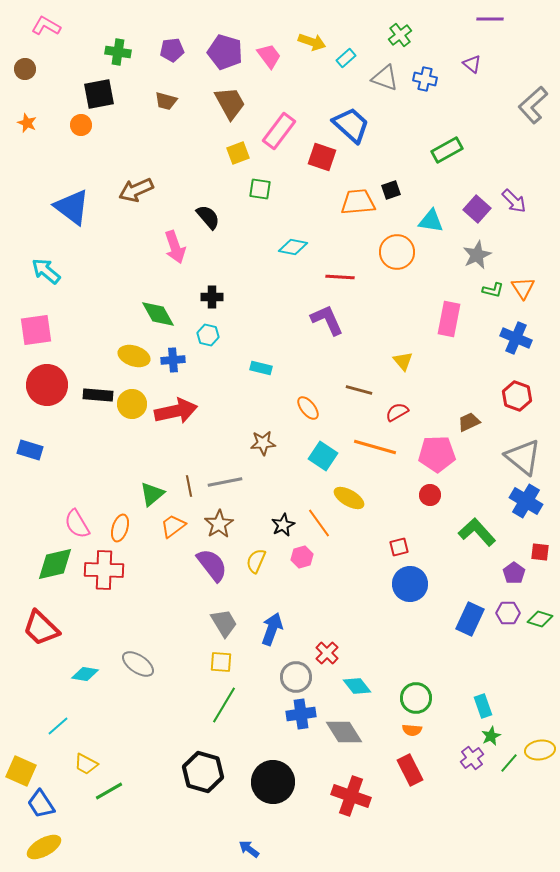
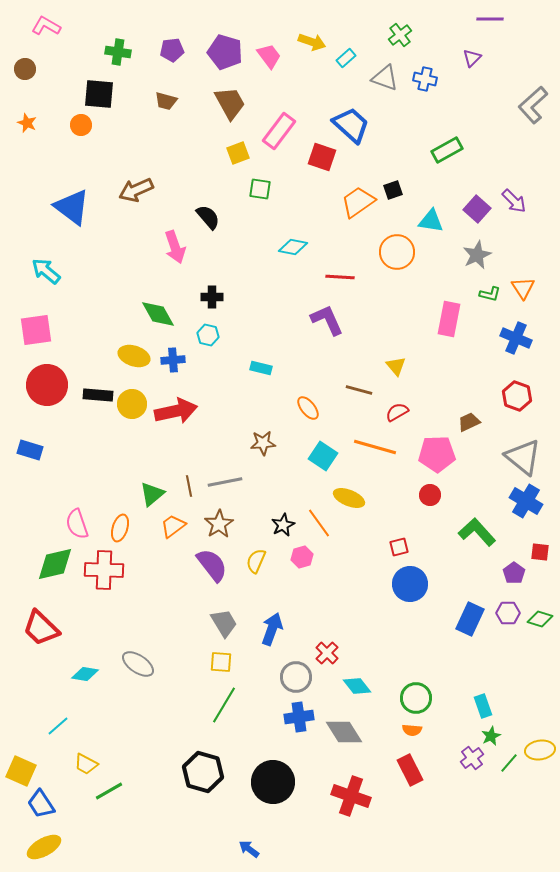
purple triangle at (472, 64): moved 6 px up; rotated 36 degrees clockwise
black square at (99, 94): rotated 16 degrees clockwise
black square at (391, 190): moved 2 px right
orange trapezoid at (358, 202): rotated 30 degrees counterclockwise
green L-shape at (493, 290): moved 3 px left, 4 px down
yellow triangle at (403, 361): moved 7 px left, 5 px down
yellow ellipse at (349, 498): rotated 8 degrees counterclockwise
pink semicircle at (77, 524): rotated 12 degrees clockwise
blue cross at (301, 714): moved 2 px left, 3 px down
